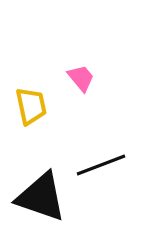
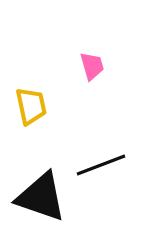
pink trapezoid: moved 11 px right, 12 px up; rotated 24 degrees clockwise
